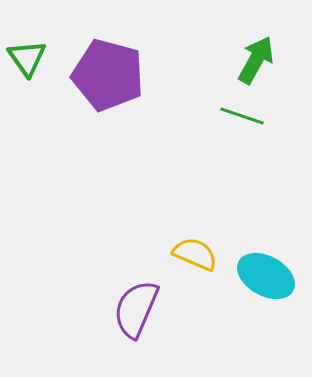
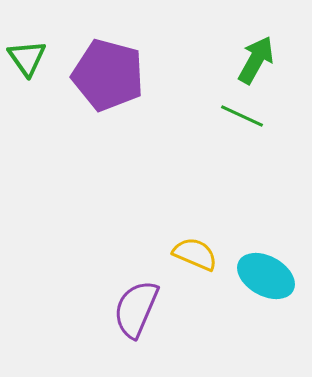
green line: rotated 6 degrees clockwise
